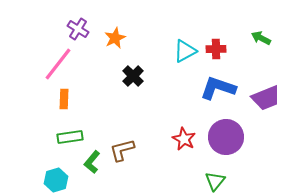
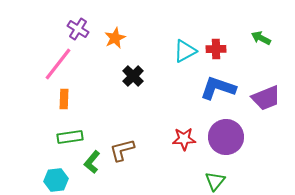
red star: rotated 30 degrees counterclockwise
cyan hexagon: rotated 10 degrees clockwise
